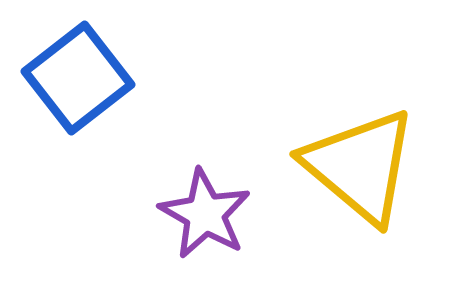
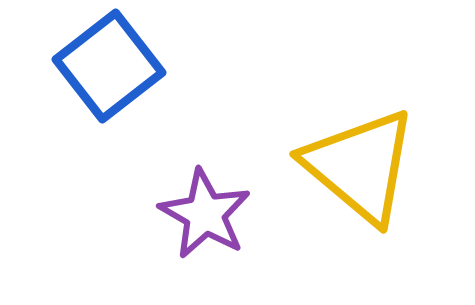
blue square: moved 31 px right, 12 px up
